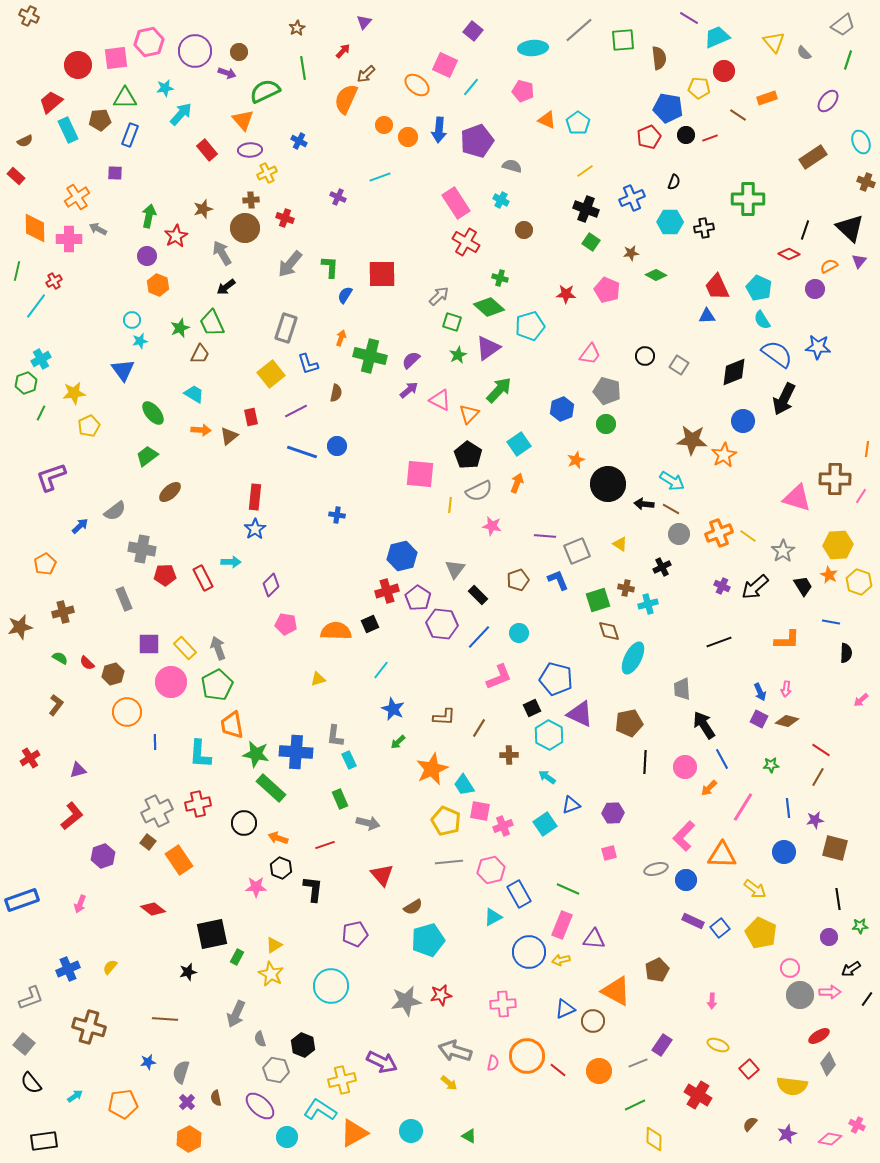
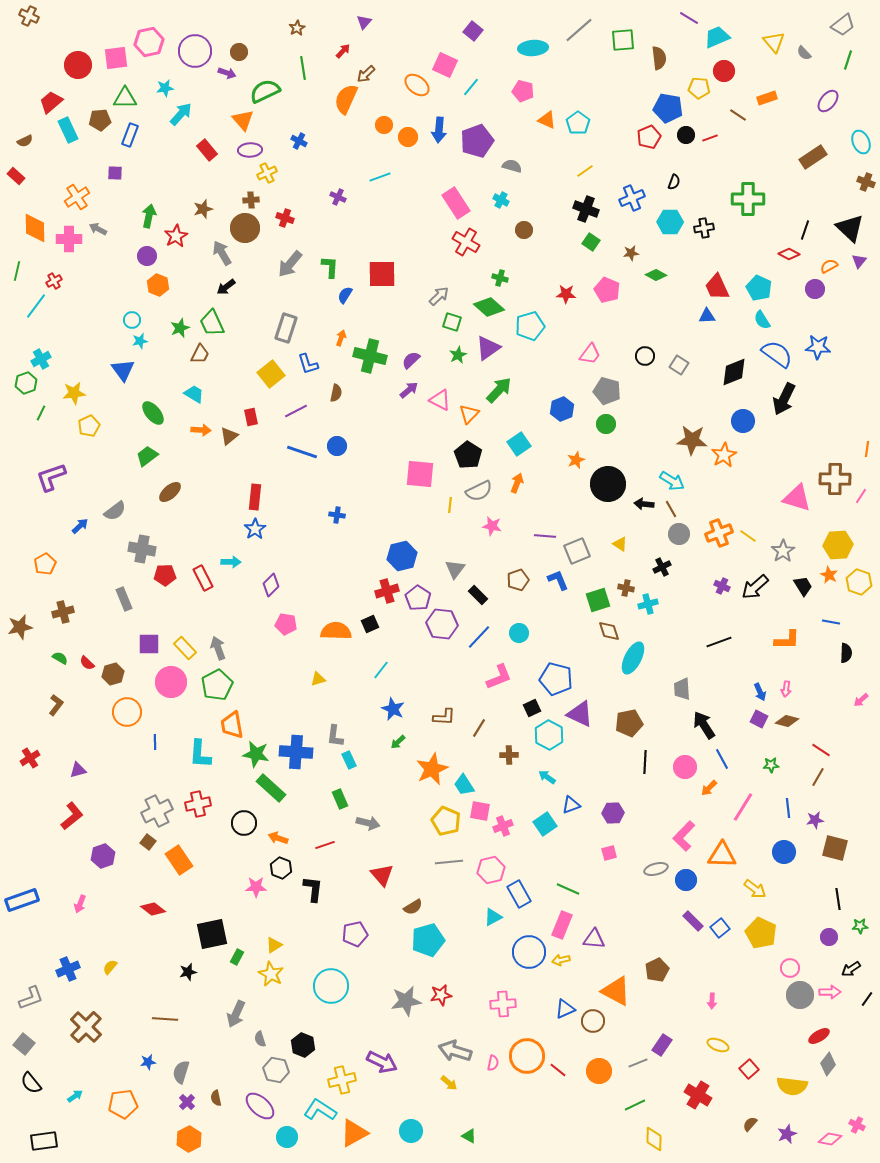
brown line at (671, 509): rotated 30 degrees clockwise
purple rectangle at (693, 921): rotated 20 degrees clockwise
brown cross at (89, 1027): moved 3 px left; rotated 28 degrees clockwise
